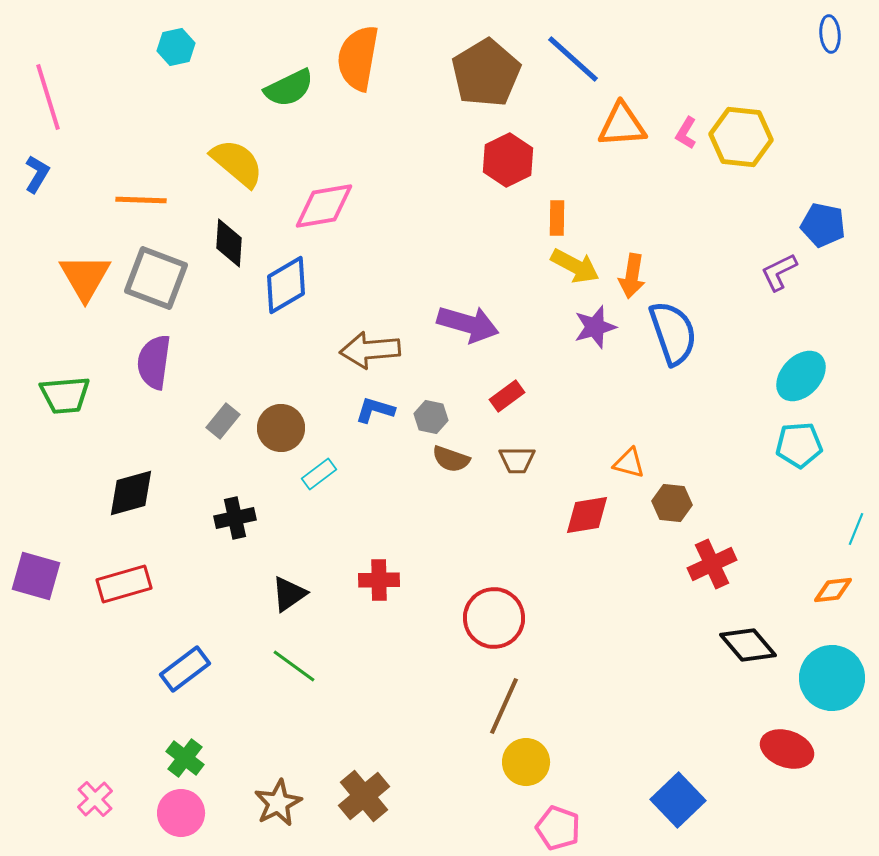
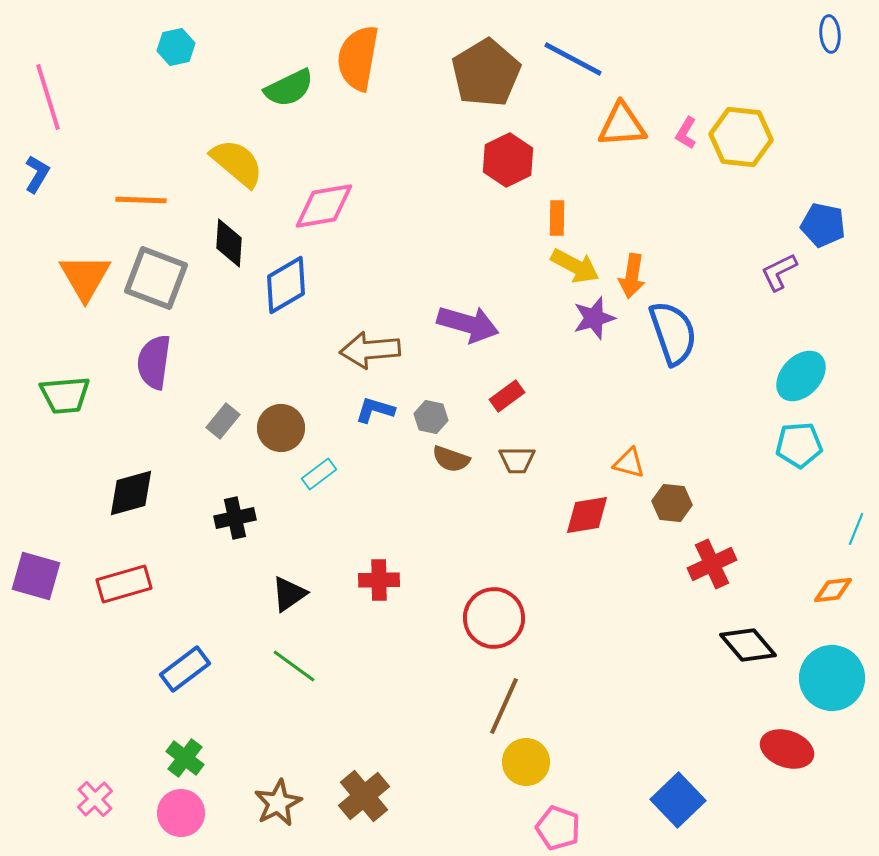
blue line at (573, 59): rotated 14 degrees counterclockwise
purple star at (595, 327): moved 1 px left, 9 px up
